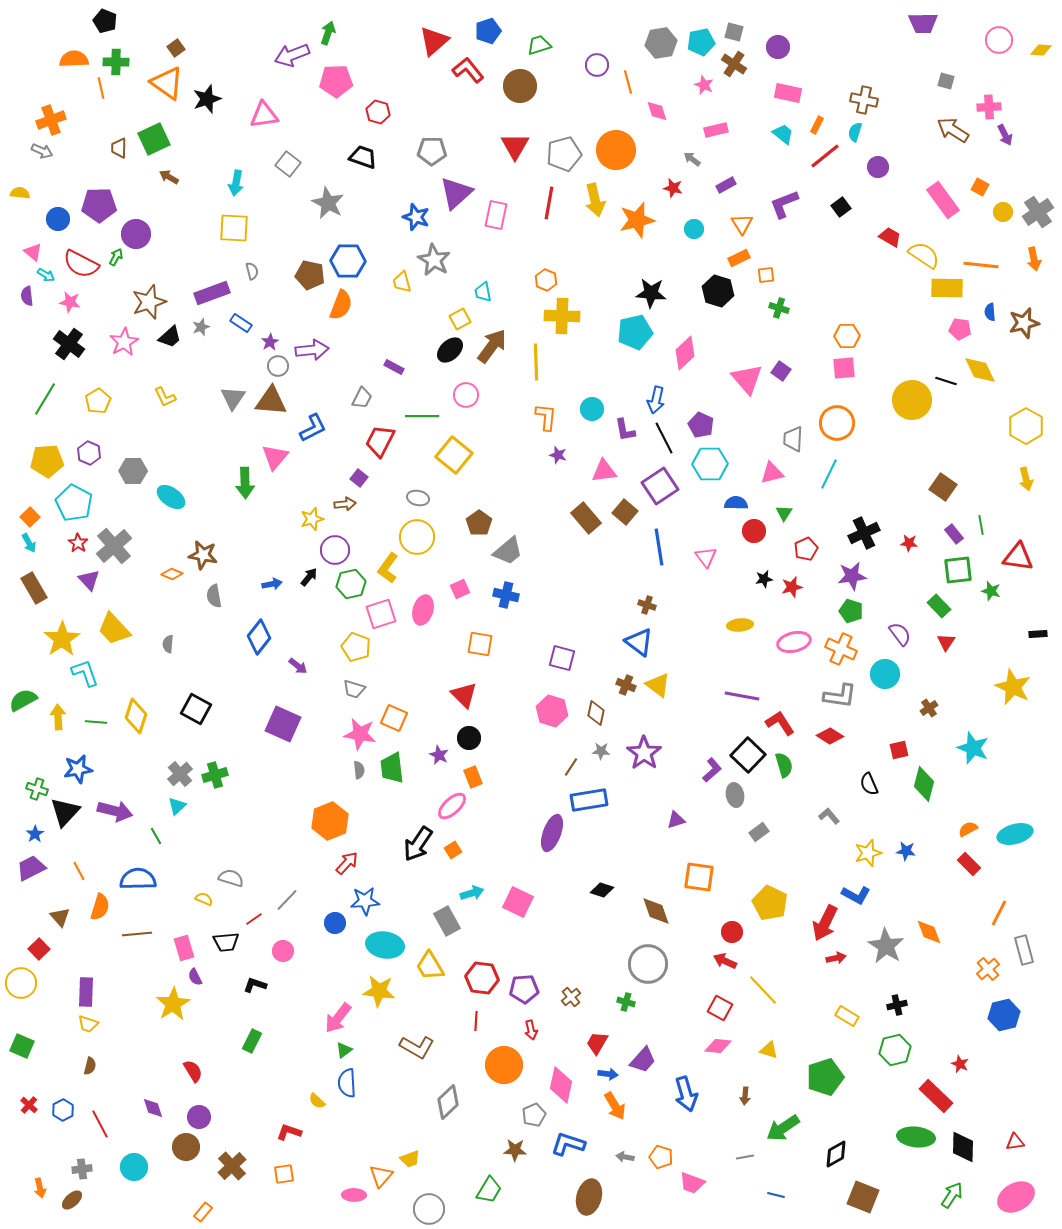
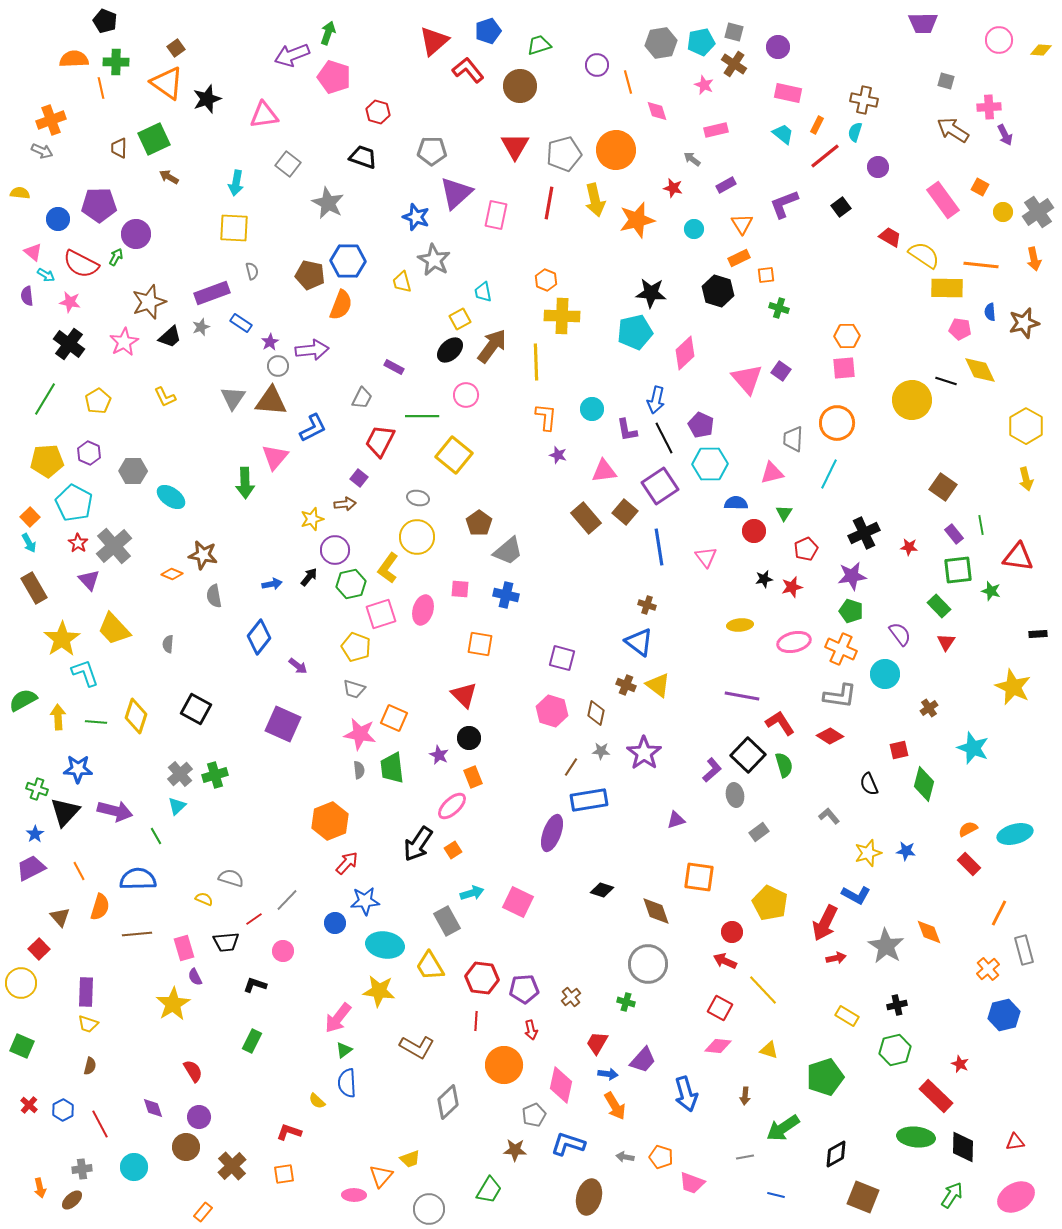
pink pentagon at (336, 81): moved 2 px left, 4 px up; rotated 20 degrees clockwise
purple L-shape at (625, 430): moved 2 px right
red star at (909, 543): moved 4 px down
pink square at (460, 589): rotated 30 degrees clockwise
blue star at (78, 769): rotated 12 degrees clockwise
